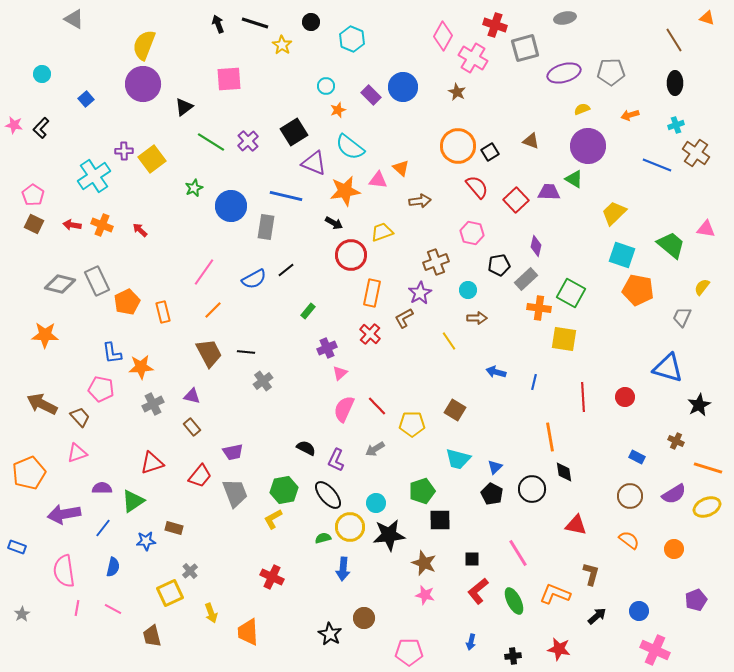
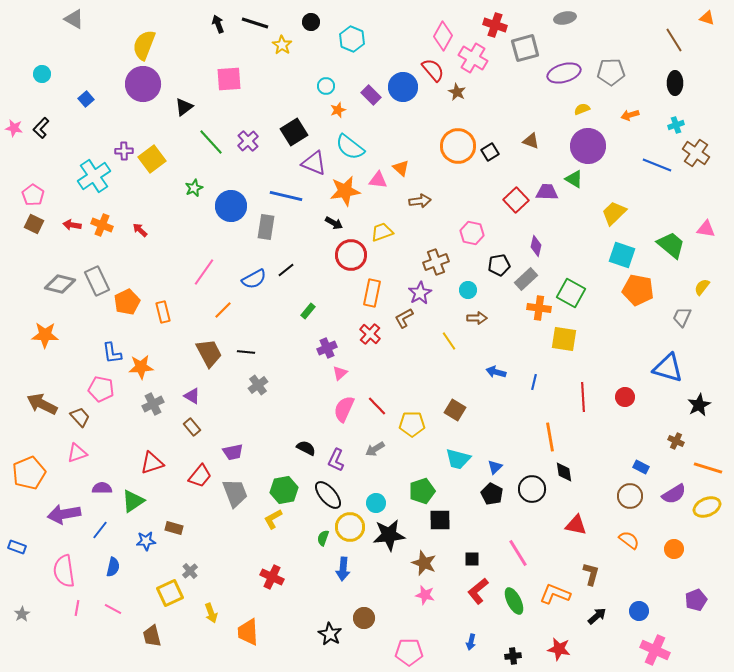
pink star at (14, 125): moved 3 px down
green line at (211, 142): rotated 16 degrees clockwise
red semicircle at (477, 187): moved 44 px left, 117 px up
purple trapezoid at (549, 192): moved 2 px left
orange line at (213, 310): moved 10 px right
gray cross at (263, 381): moved 5 px left, 4 px down
purple triangle at (192, 396): rotated 18 degrees clockwise
blue rectangle at (637, 457): moved 4 px right, 10 px down
blue line at (103, 528): moved 3 px left, 2 px down
green semicircle at (323, 538): rotated 56 degrees counterclockwise
